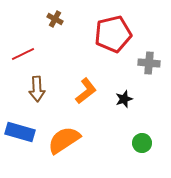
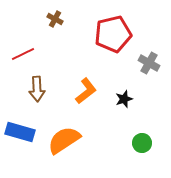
gray cross: rotated 25 degrees clockwise
